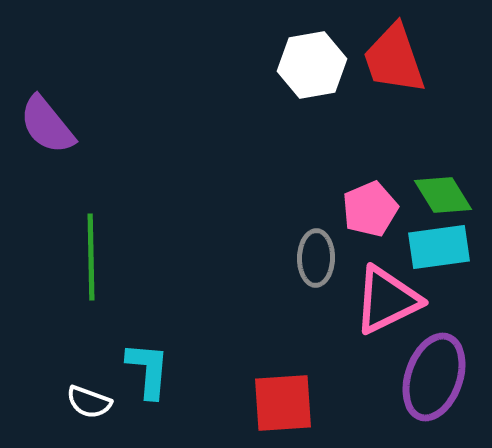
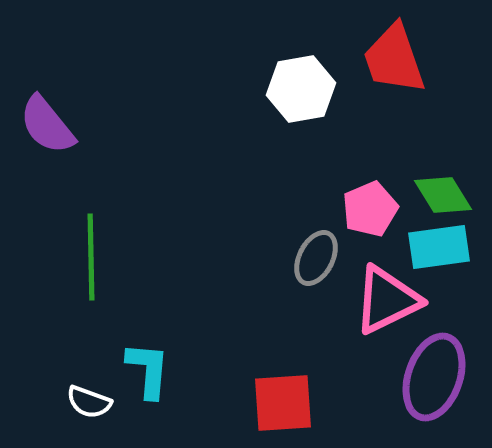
white hexagon: moved 11 px left, 24 px down
gray ellipse: rotated 26 degrees clockwise
